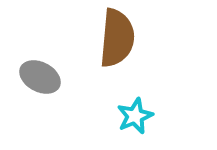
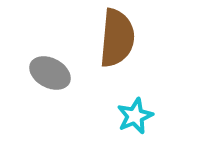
gray ellipse: moved 10 px right, 4 px up
